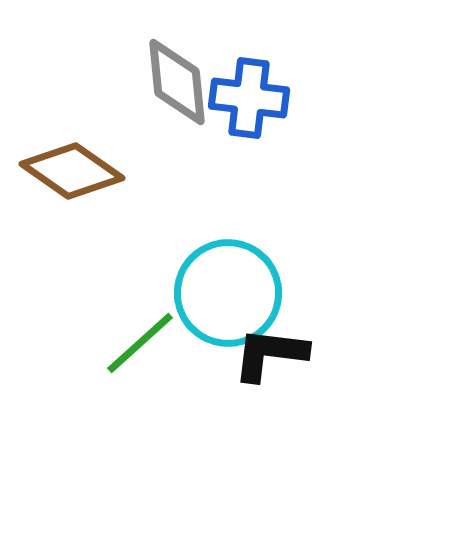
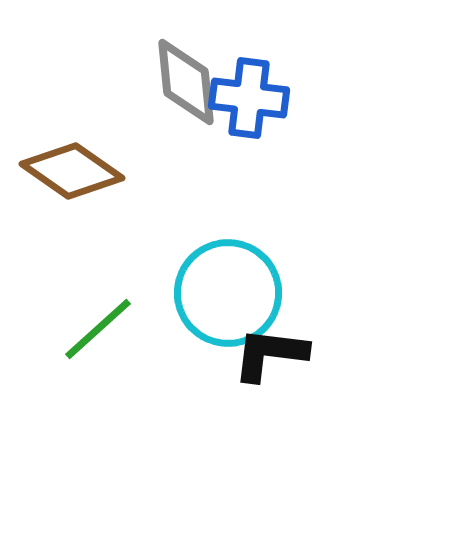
gray diamond: moved 9 px right
green line: moved 42 px left, 14 px up
